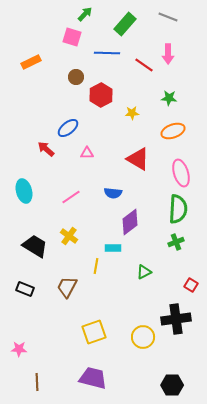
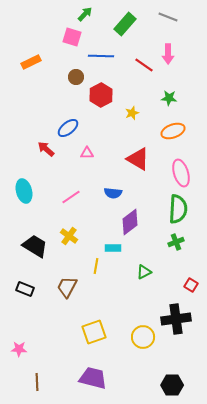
blue line: moved 6 px left, 3 px down
yellow star: rotated 16 degrees counterclockwise
